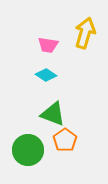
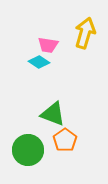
cyan diamond: moved 7 px left, 13 px up
